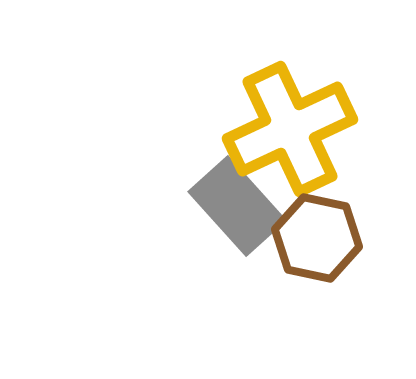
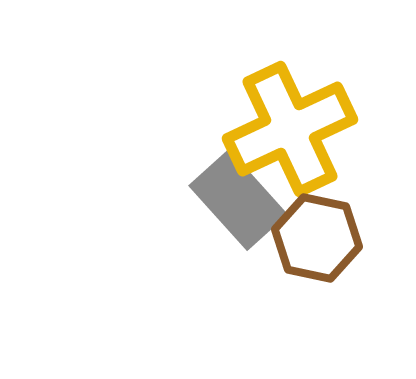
gray rectangle: moved 1 px right, 6 px up
